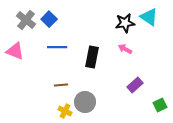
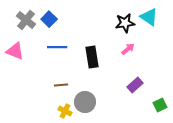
pink arrow: moved 3 px right; rotated 112 degrees clockwise
black rectangle: rotated 20 degrees counterclockwise
